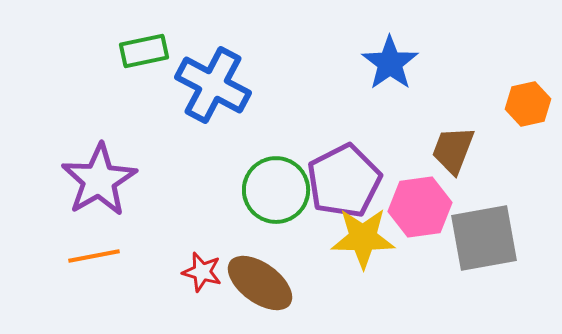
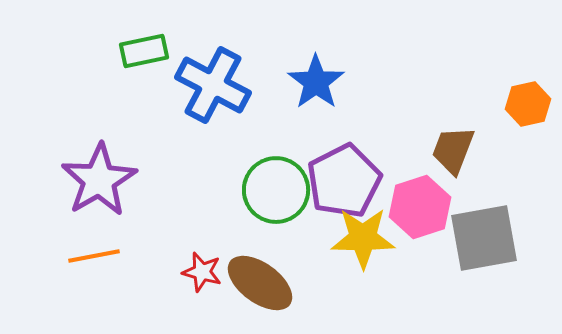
blue star: moved 74 px left, 19 px down
pink hexagon: rotated 10 degrees counterclockwise
